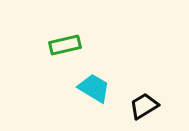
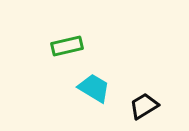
green rectangle: moved 2 px right, 1 px down
